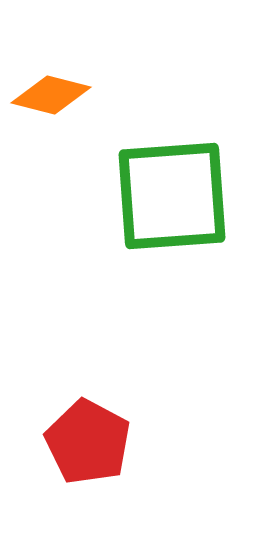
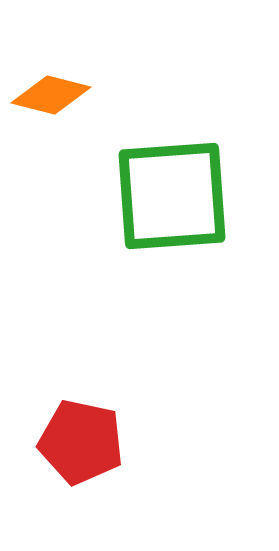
red pentagon: moved 7 px left; rotated 16 degrees counterclockwise
